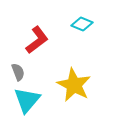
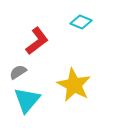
cyan diamond: moved 1 px left, 2 px up
red L-shape: moved 1 px down
gray semicircle: rotated 102 degrees counterclockwise
